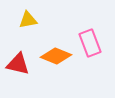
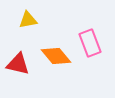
orange diamond: rotated 28 degrees clockwise
